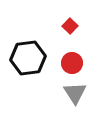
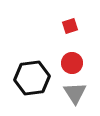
red square: rotated 28 degrees clockwise
black hexagon: moved 4 px right, 20 px down
